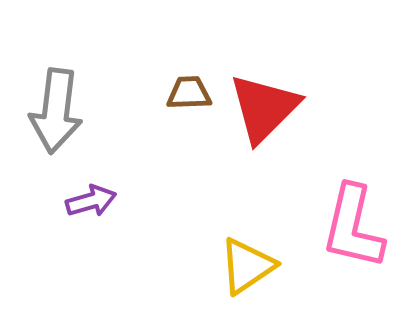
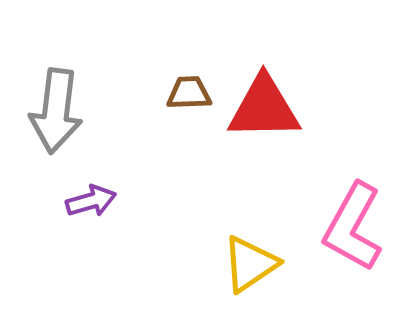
red triangle: rotated 44 degrees clockwise
pink L-shape: rotated 16 degrees clockwise
yellow triangle: moved 3 px right, 2 px up
